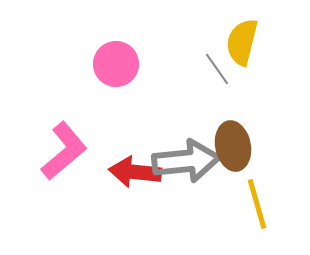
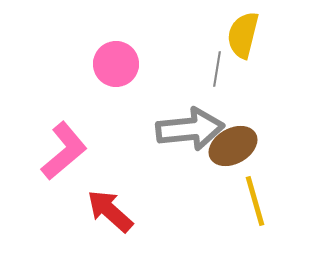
yellow semicircle: moved 1 px right, 7 px up
gray line: rotated 44 degrees clockwise
brown ellipse: rotated 72 degrees clockwise
gray arrow: moved 4 px right, 32 px up
red arrow: moved 25 px left, 39 px down; rotated 36 degrees clockwise
yellow line: moved 2 px left, 3 px up
